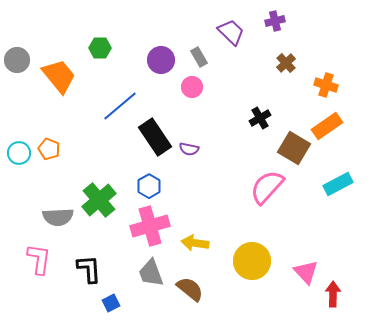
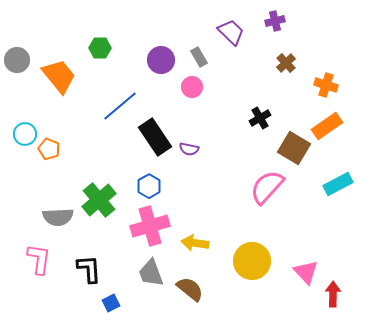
cyan circle: moved 6 px right, 19 px up
